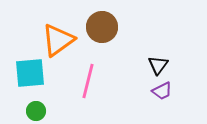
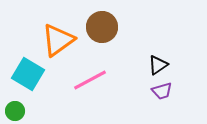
black triangle: rotated 20 degrees clockwise
cyan square: moved 2 px left, 1 px down; rotated 36 degrees clockwise
pink line: moved 2 px right, 1 px up; rotated 48 degrees clockwise
purple trapezoid: rotated 10 degrees clockwise
green circle: moved 21 px left
